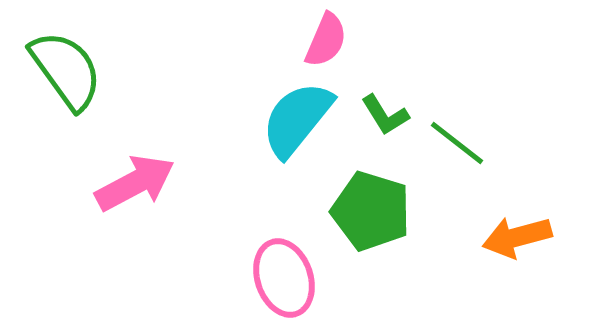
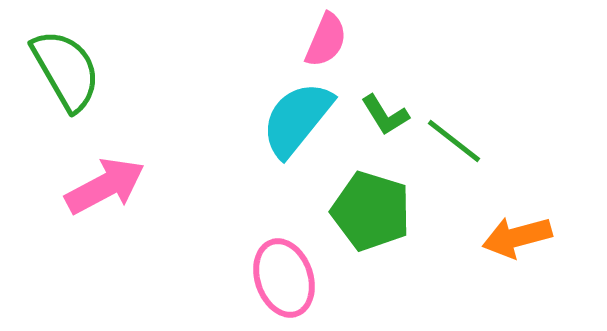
green semicircle: rotated 6 degrees clockwise
green line: moved 3 px left, 2 px up
pink arrow: moved 30 px left, 3 px down
